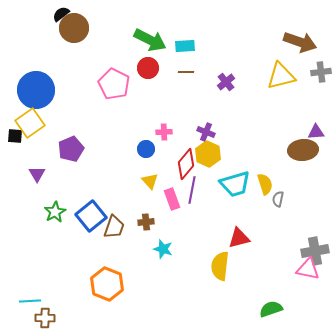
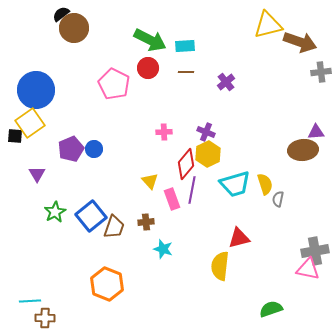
yellow triangle at (281, 76): moved 13 px left, 51 px up
blue circle at (146, 149): moved 52 px left
yellow hexagon at (208, 154): rotated 10 degrees clockwise
